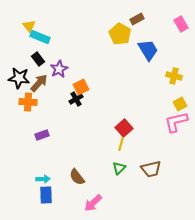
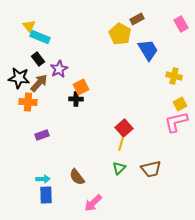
black cross: rotated 32 degrees clockwise
